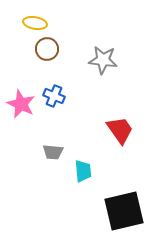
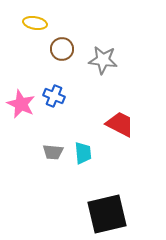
brown circle: moved 15 px right
red trapezoid: moved 6 px up; rotated 28 degrees counterclockwise
cyan trapezoid: moved 18 px up
black square: moved 17 px left, 3 px down
